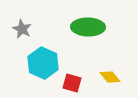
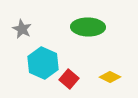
yellow diamond: rotated 25 degrees counterclockwise
red square: moved 3 px left, 4 px up; rotated 24 degrees clockwise
